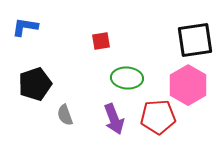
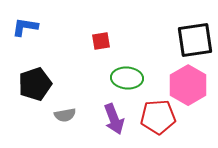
gray semicircle: rotated 80 degrees counterclockwise
